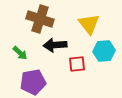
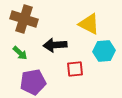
brown cross: moved 16 px left
yellow triangle: rotated 25 degrees counterclockwise
red square: moved 2 px left, 5 px down
